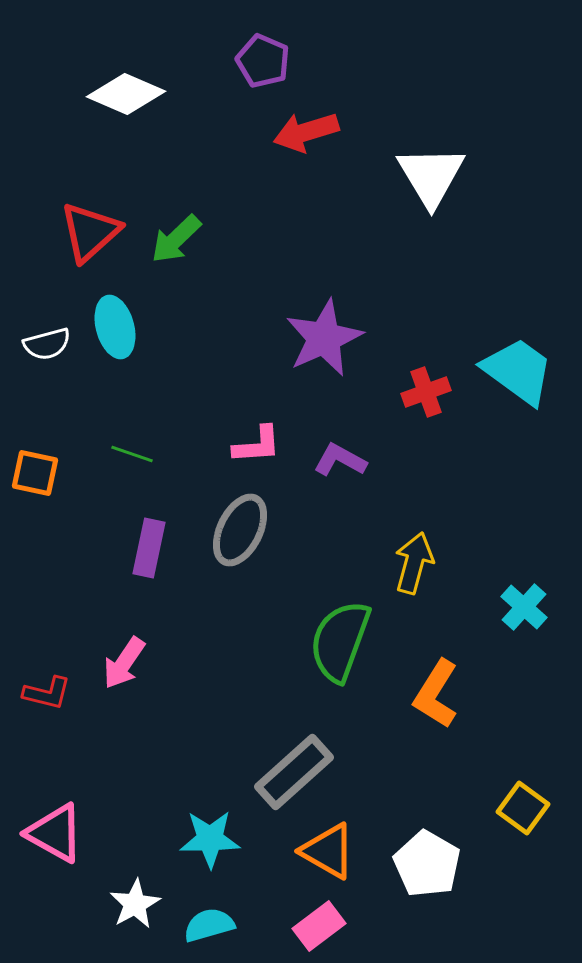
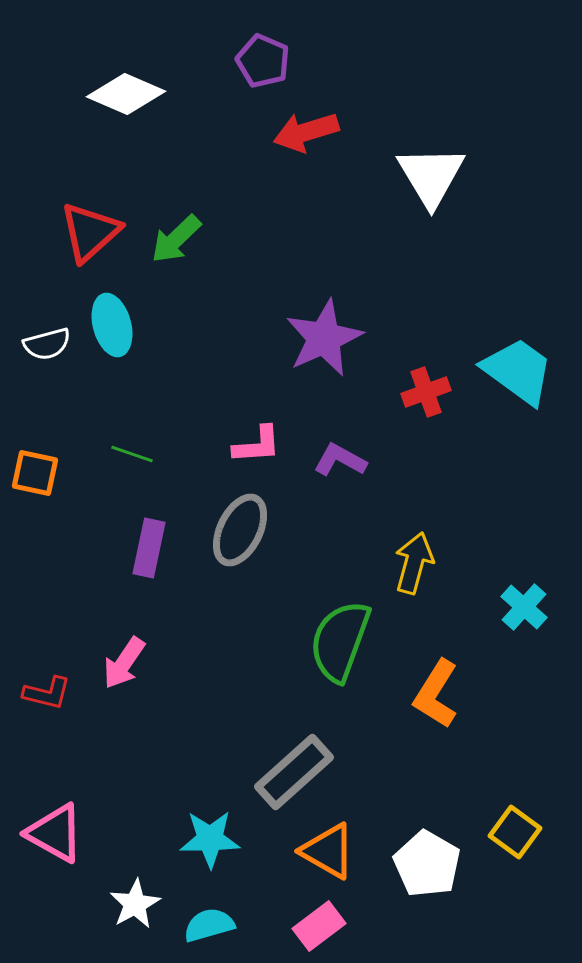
cyan ellipse: moved 3 px left, 2 px up
yellow square: moved 8 px left, 24 px down
